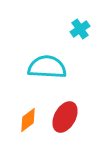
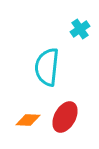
cyan semicircle: rotated 87 degrees counterclockwise
orange diamond: rotated 40 degrees clockwise
